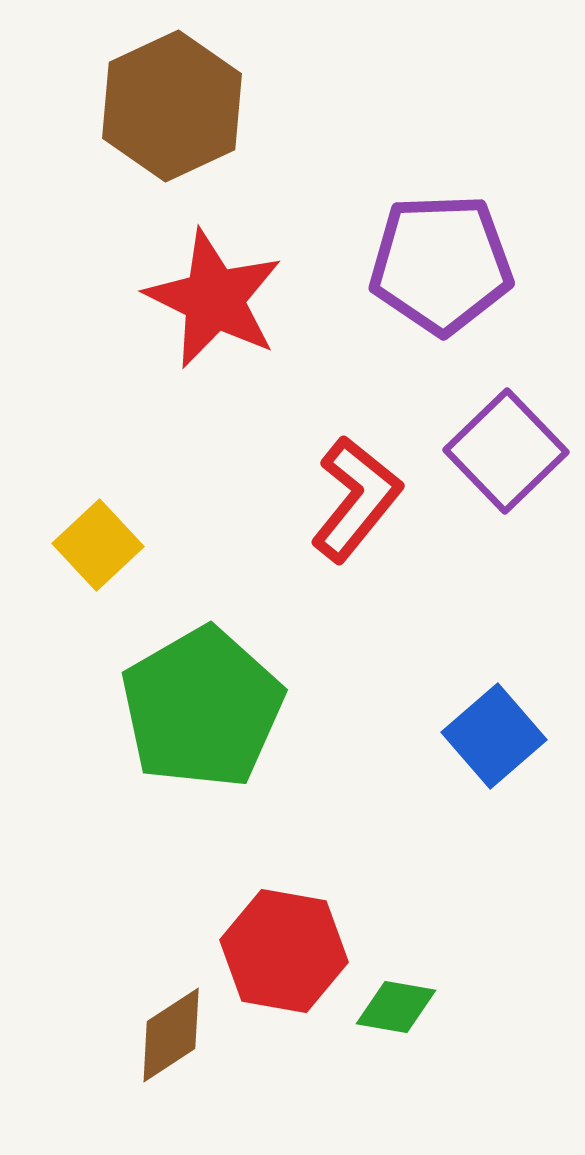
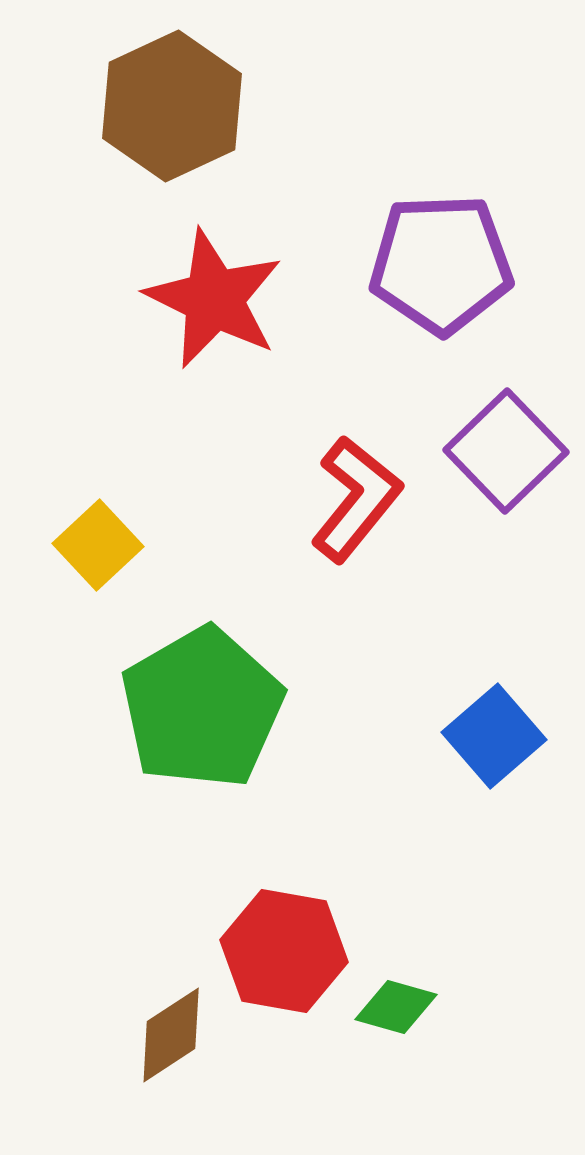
green diamond: rotated 6 degrees clockwise
